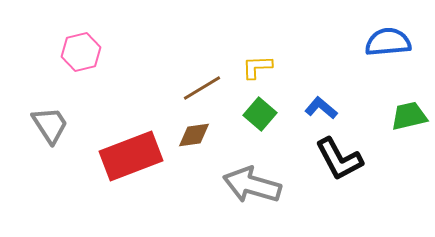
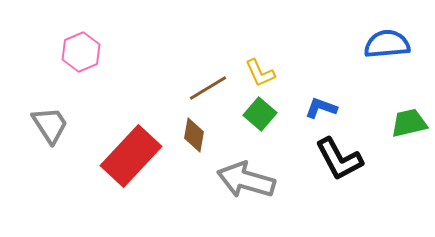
blue semicircle: moved 1 px left, 2 px down
pink hexagon: rotated 9 degrees counterclockwise
yellow L-shape: moved 3 px right, 6 px down; rotated 112 degrees counterclockwise
brown line: moved 6 px right
blue L-shape: rotated 20 degrees counterclockwise
green trapezoid: moved 7 px down
brown diamond: rotated 72 degrees counterclockwise
red rectangle: rotated 26 degrees counterclockwise
gray arrow: moved 6 px left, 5 px up
